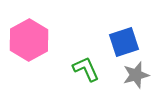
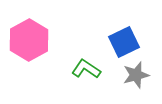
blue square: rotated 8 degrees counterclockwise
green L-shape: rotated 32 degrees counterclockwise
